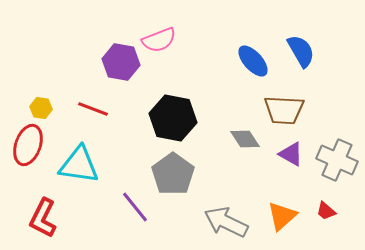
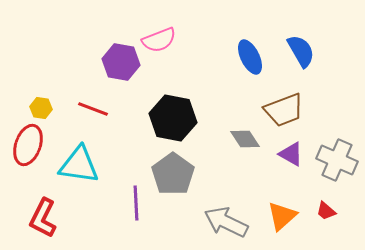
blue ellipse: moved 3 px left, 4 px up; rotated 16 degrees clockwise
brown trapezoid: rotated 24 degrees counterclockwise
purple line: moved 1 px right, 4 px up; rotated 36 degrees clockwise
